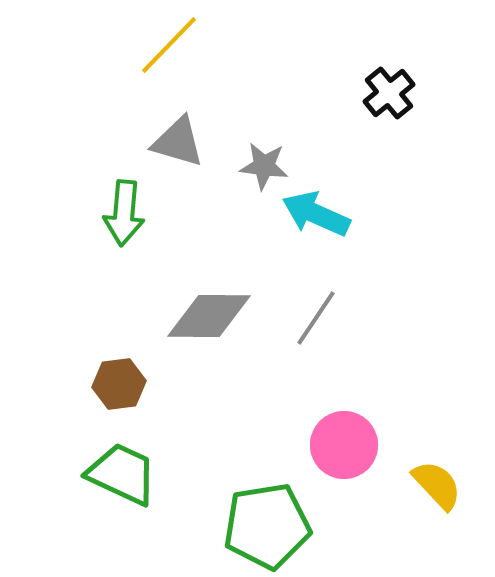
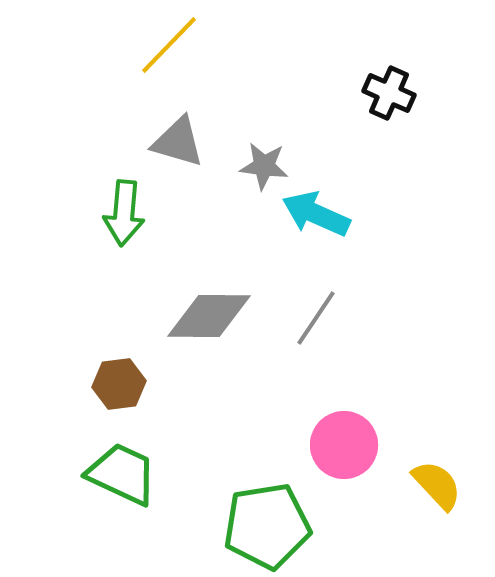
black cross: rotated 27 degrees counterclockwise
